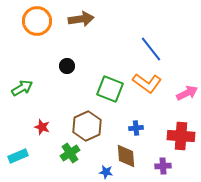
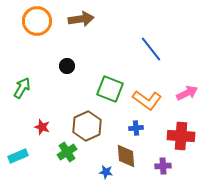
orange L-shape: moved 17 px down
green arrow: rotated 30 degrees counterclockwise
green cross: moved 3 px left, 1 px up
